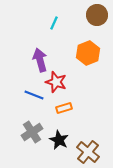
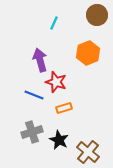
gray cross: rotated 15 degrees clockwise
